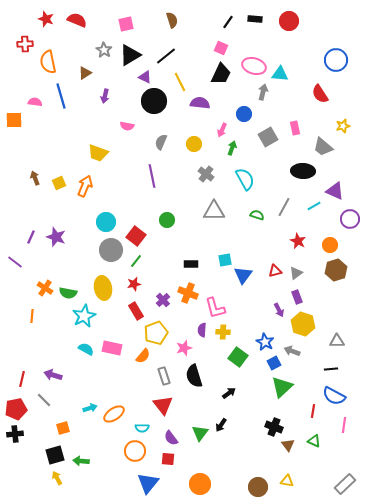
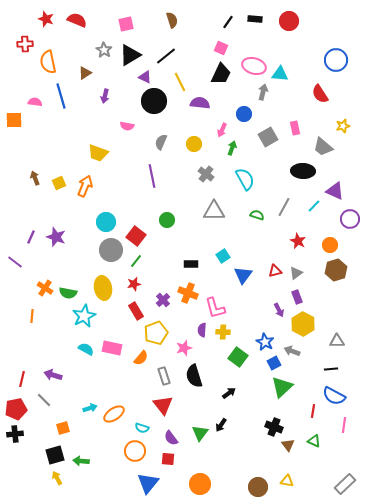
cyan line at (314, 206): rotated 16 degrees counterclockwise
cyan square at (225, 260): moved 2 px left, 4 px up; rotated 24 degrees counterclockwise
yellow hexagon at (303, 324): rotated 10 degrees clockwise
orange semicircle at (143, 356): moved 2 px left, 2 px down
cyan semicircle at (142, 428): rotated 16 degrees clockwise
